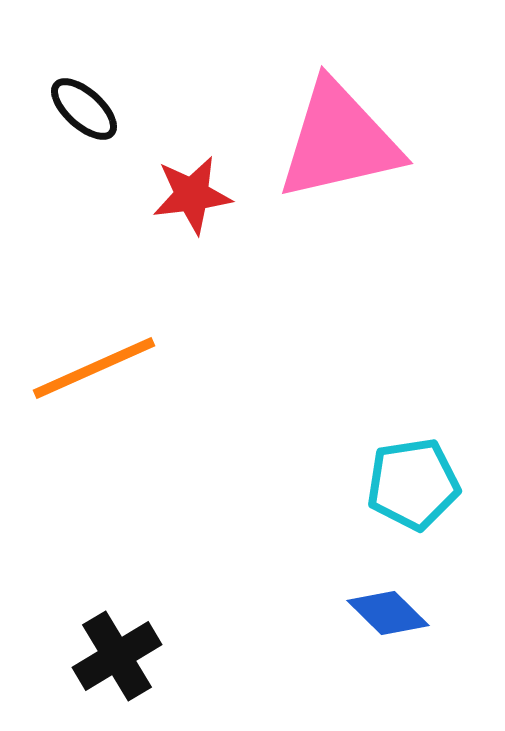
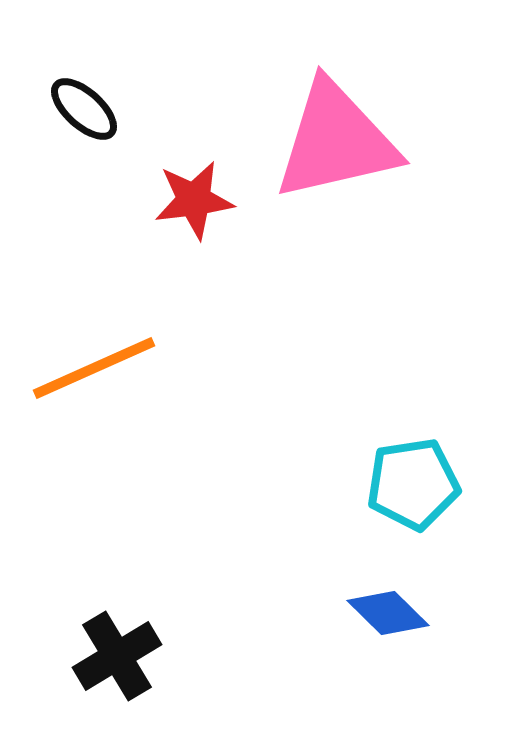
pink triangle: moved 3 px left
red star: moved 2 px right, 5 px down
